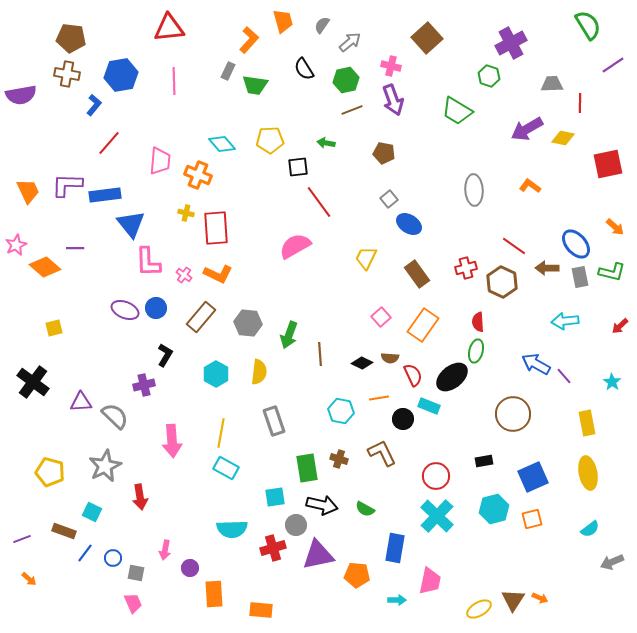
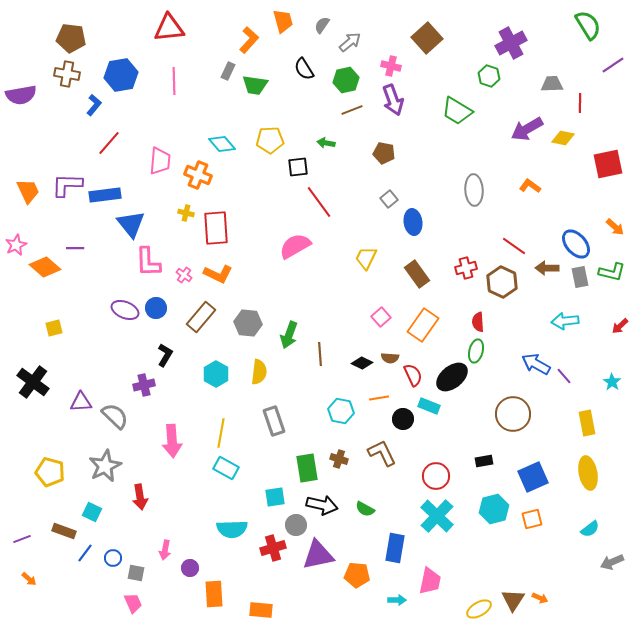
blue ellipse at (409, 224): moved 4 px right, 2 px up; rotated 50 degrees clockwise
